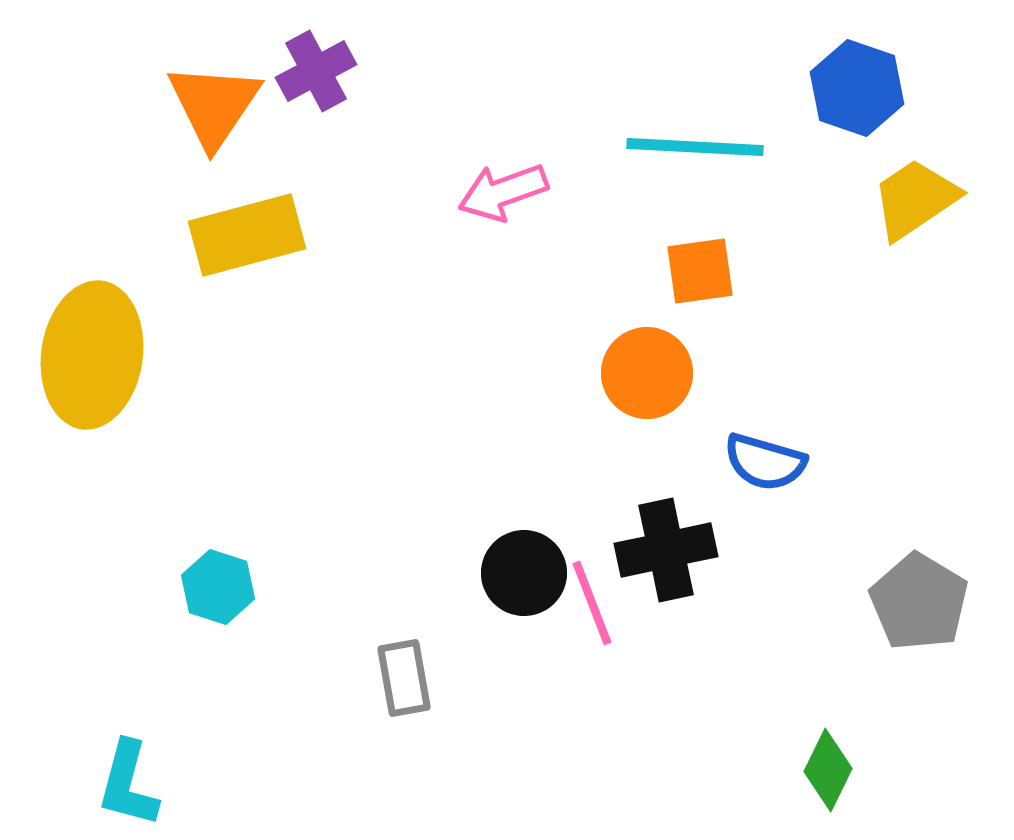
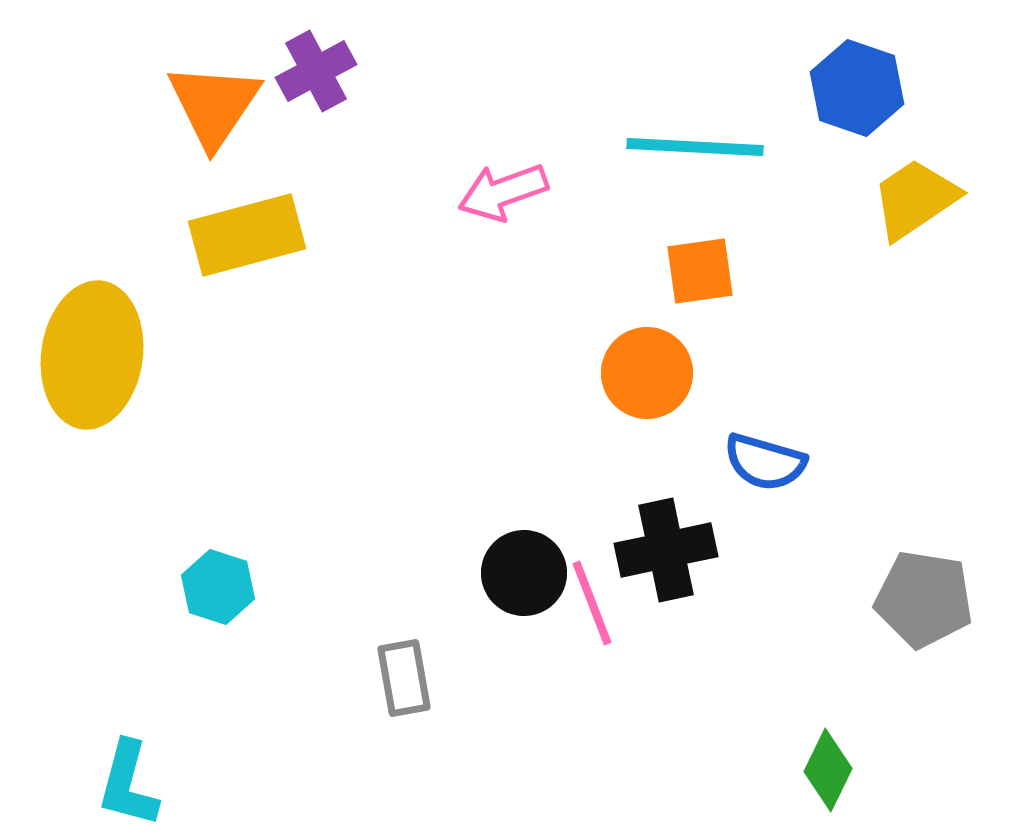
gray pentagon: moved 5 px right, 3 px up; rotated 22 degrees counterclockwise
